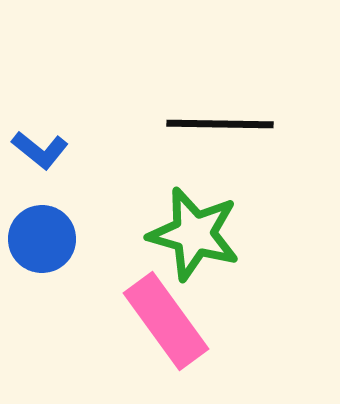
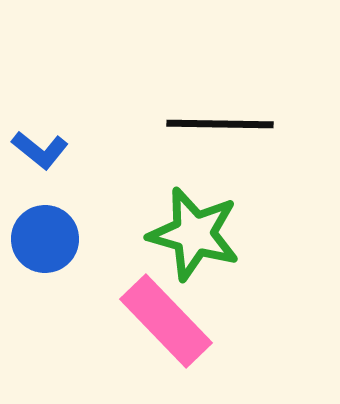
blue circle: moved 3 px right
pink rectangle: rotated 8 degrees counterclockwise
